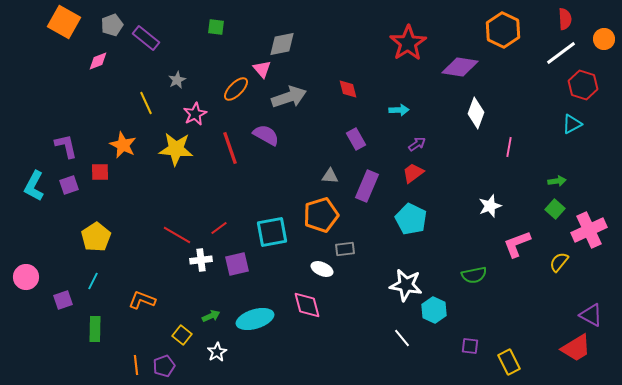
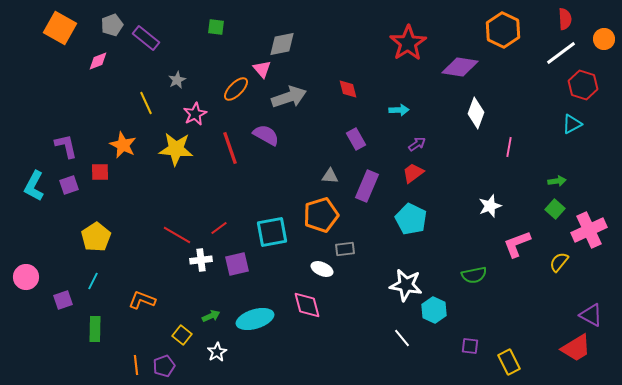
orange square at (64, 22): moved 4 px left, 6 px down
